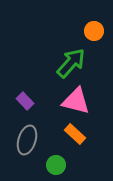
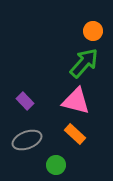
orange circle: moved 1 px left
green arrow: moved 13 px right
gray ellipse: rotated 52 degrees clockwise
